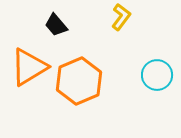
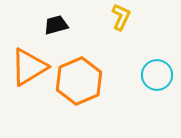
yellow L-shape: rotated 12 degrees counterclockwise
black trapezoid: rotated 115 degrees clockwise
